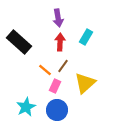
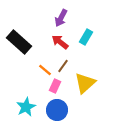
purple arrow: moved 3 px right; rotated 36 degrees clockwise
red arrow: rotated 54 degrees counterclockwise
